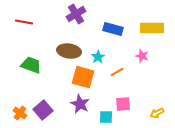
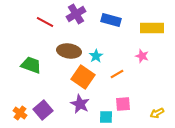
red line: moved 21 px right; rotated 18 degrees clockwise
blue rectangle: moved 2 px left, 9 px up
cyan star: moved 2 px left, 1 px up
orange line: moved 2 px down
orange square: rotated 20 degrees clockwise
